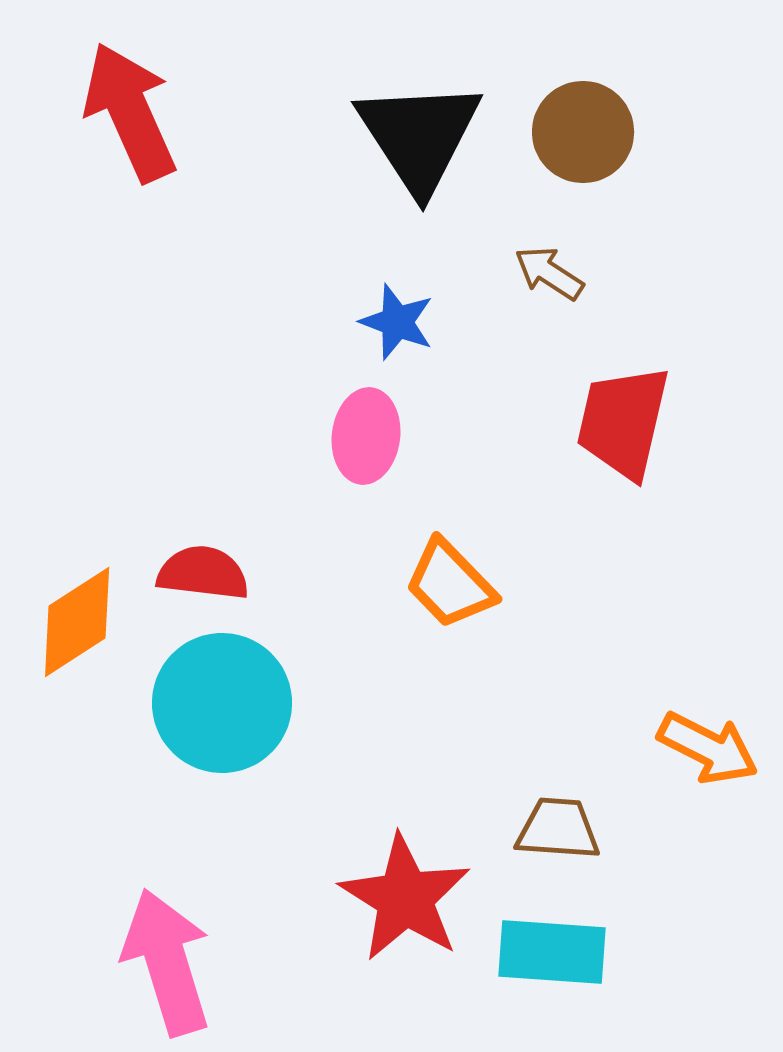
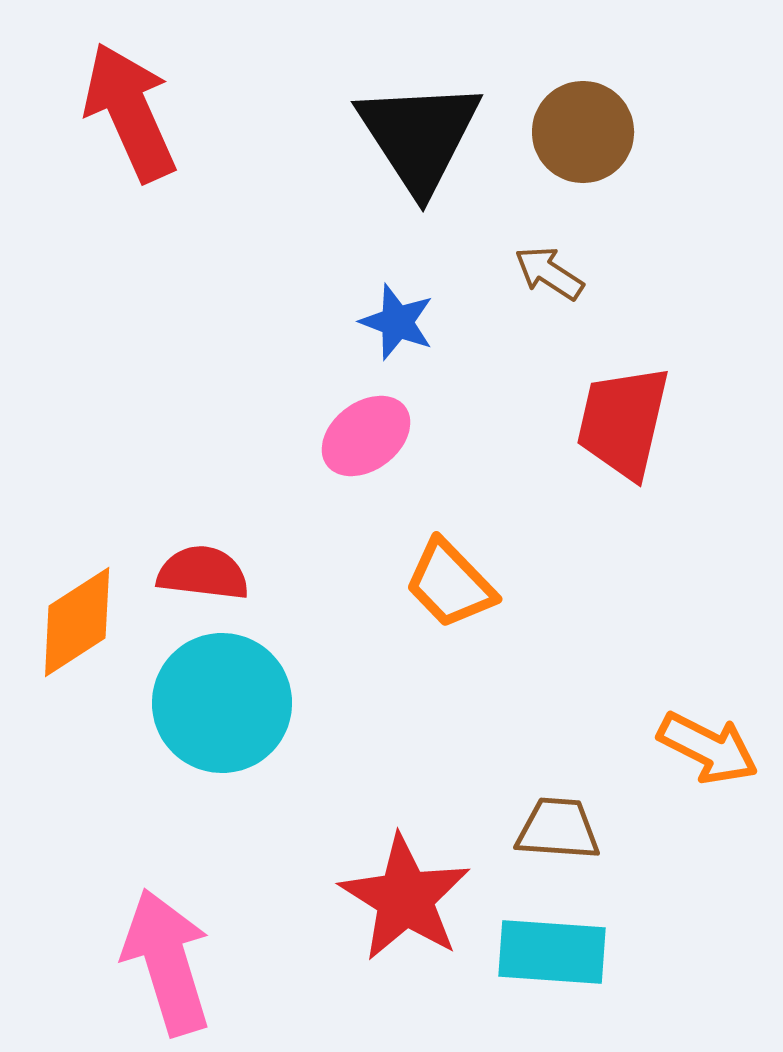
pink ellipse: rotated 46 degrees clockwise
